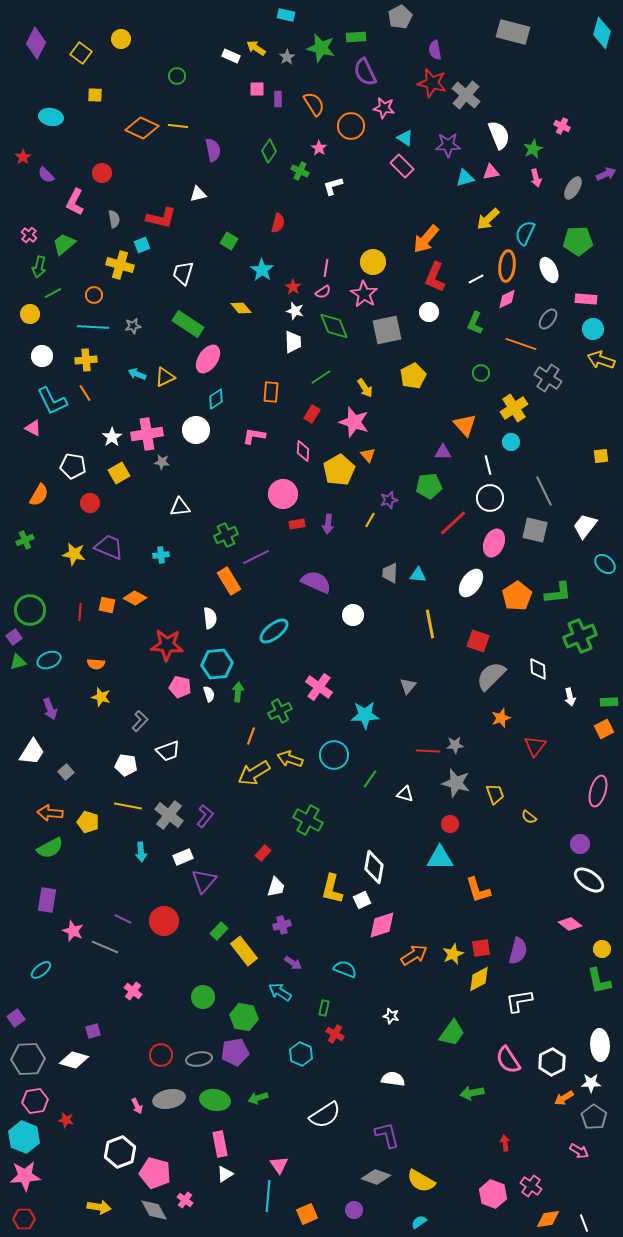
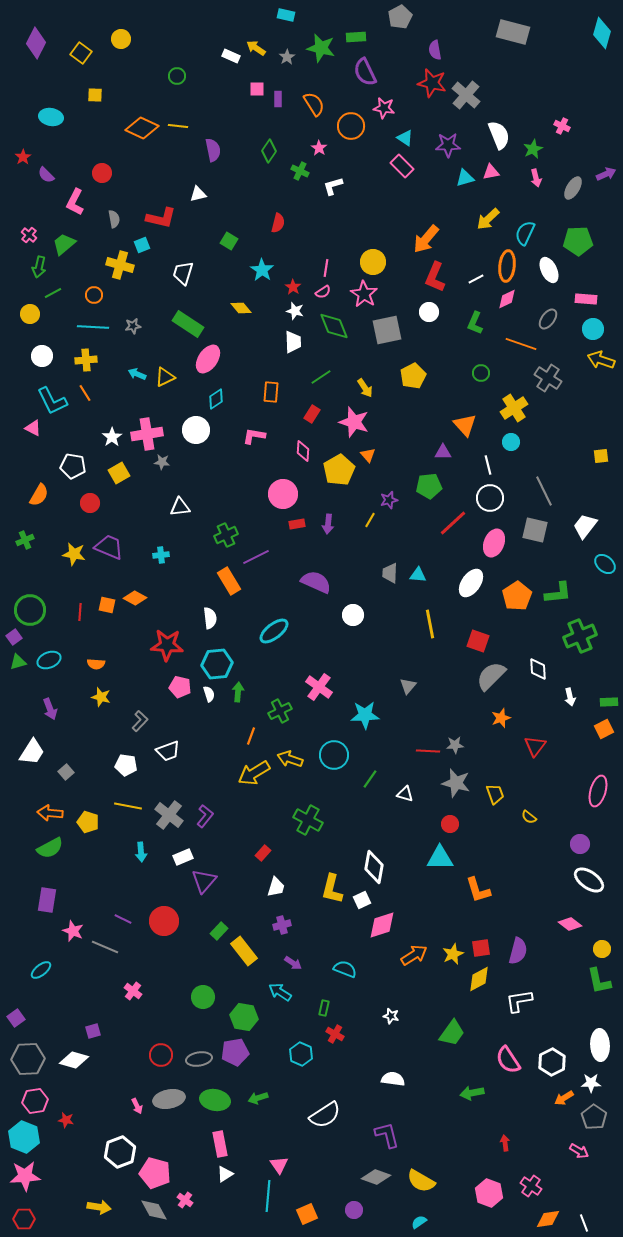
pink hexagon at (493, 1194): moved 4 px left, 1 px up
